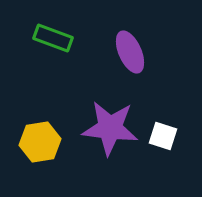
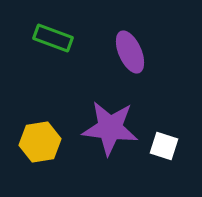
white square: moved 1 px right, 10 px down
